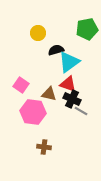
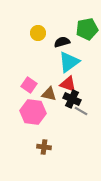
black semicircle: moved 6 px right, 8 px up
pink square: moved 8 px right
